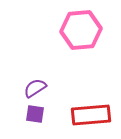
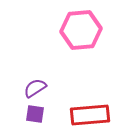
red rectangle: moved 1 px left
